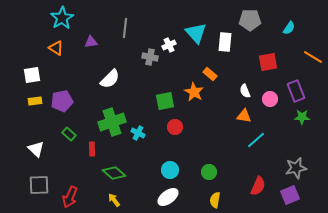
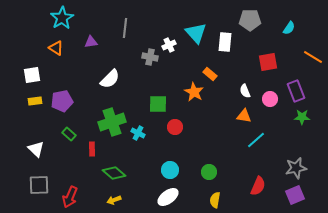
green square at (165, 101): moved 7 px left, 3 px down; rotated 12 degrees clockwise
purple square at (290, 195): moved 5 px right
yellow arrow at (114, 200): rotated 72 degrees counterclockwise
